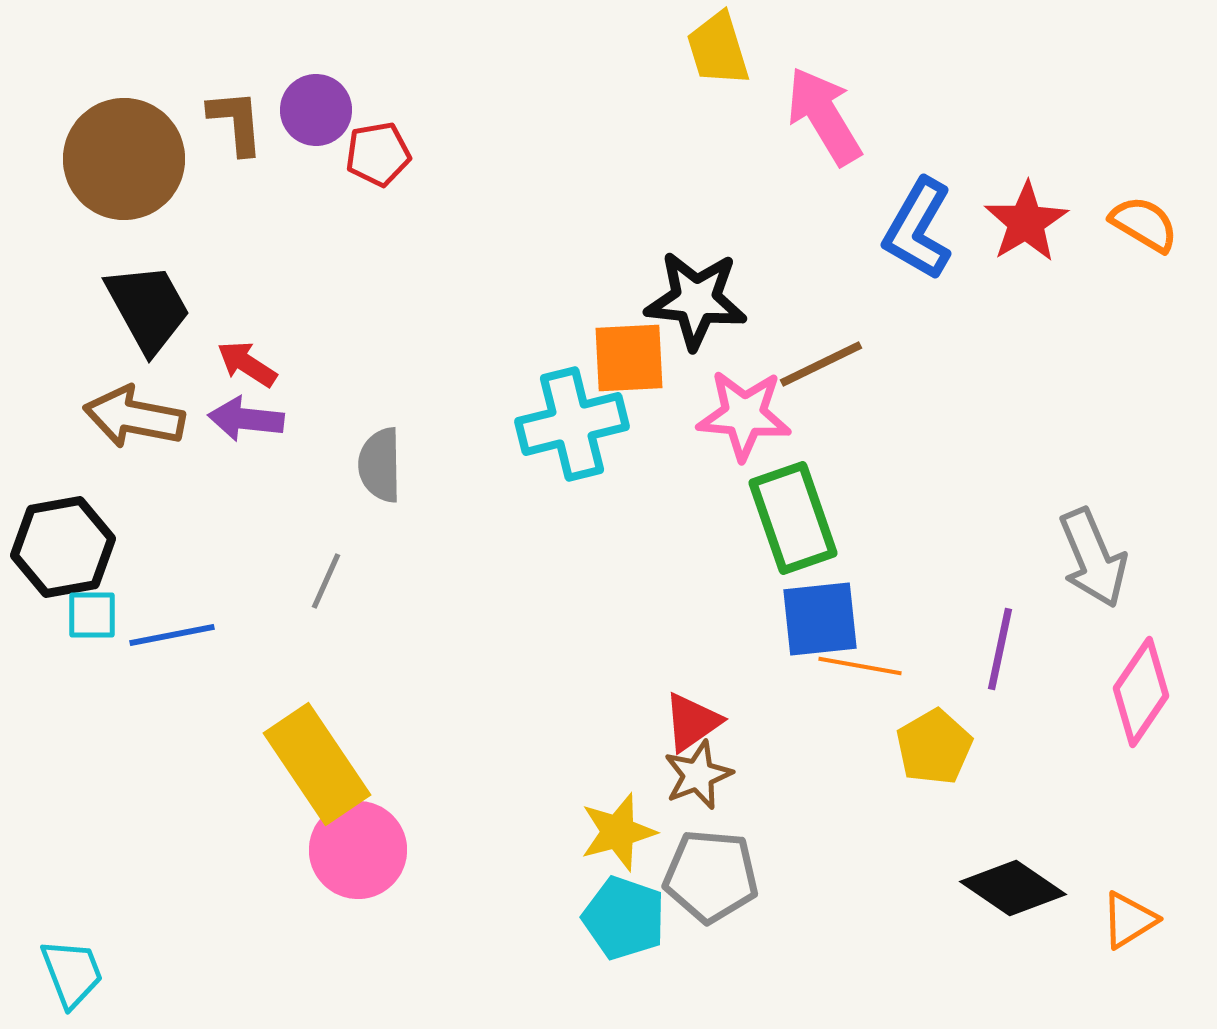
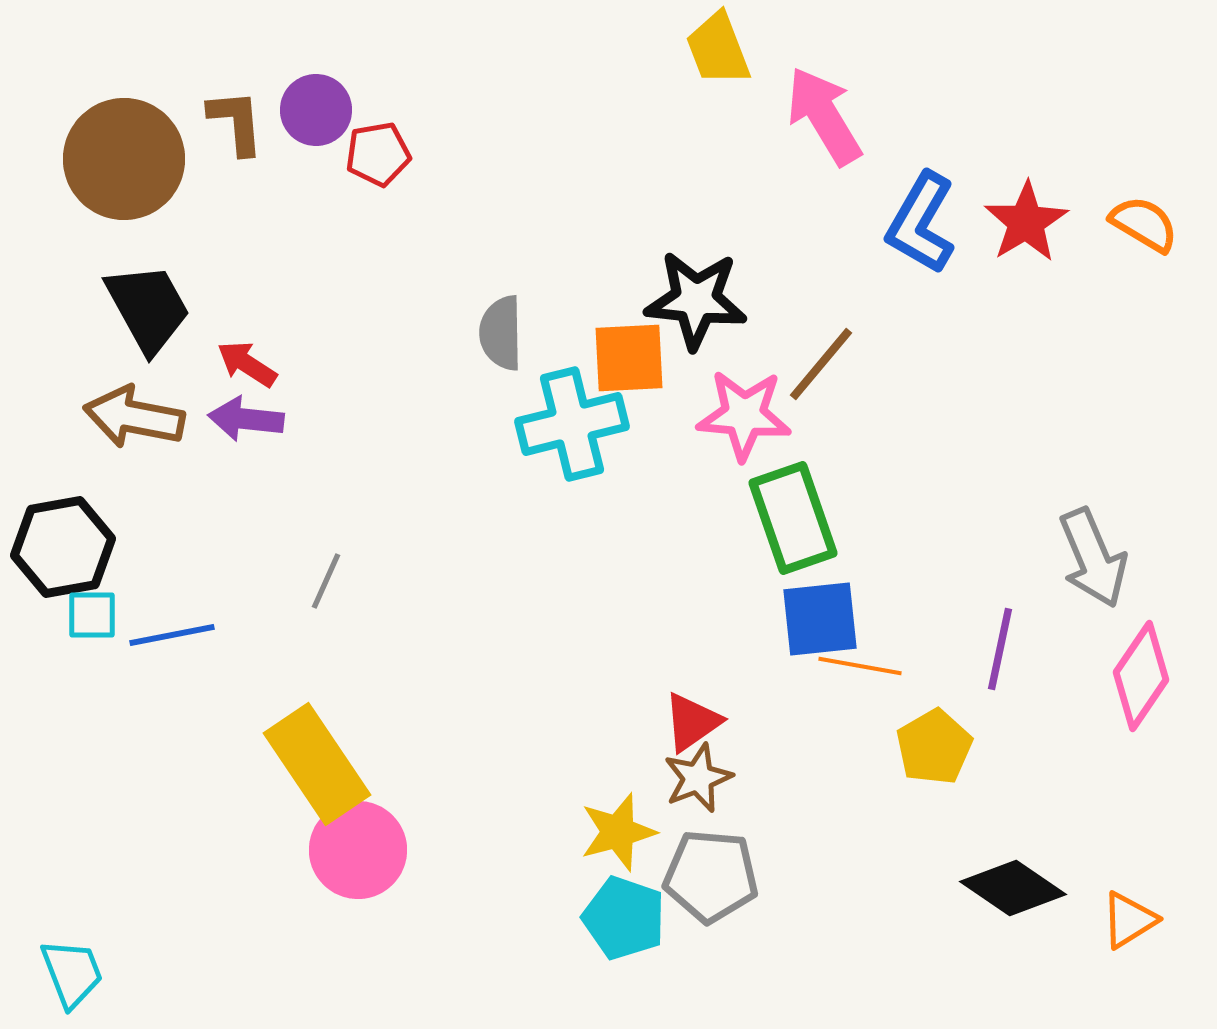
yellow trapezoid: rotated 4 degrees counterclockwise
blue L-shape: moved 3 px right, 6 px up
brown line: rotated 24 degrees counterclockwise
gray semicircle: moved 121 px right, 132 px up
pink diamond: moved 16 px up
brown star: moved 3 px down
